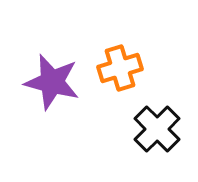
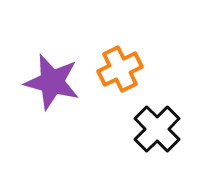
orange cross: moved 1 px down; rotated 9 degrees counterclockwise
